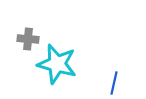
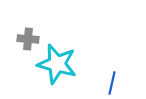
blue line: moved 2 px left
